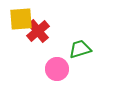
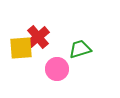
yellow square: moved 29 px down
red cross: moved 6 px down
